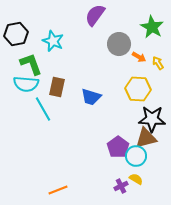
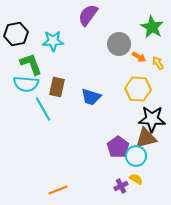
purple semicircle: moved 7 px left
cyan star: rotated 25 degrees counterclockwise
